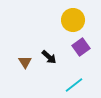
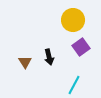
black arrow: rotated 35 degrees clockwise
cyan line: rotated 24 degrees counterclockwise
